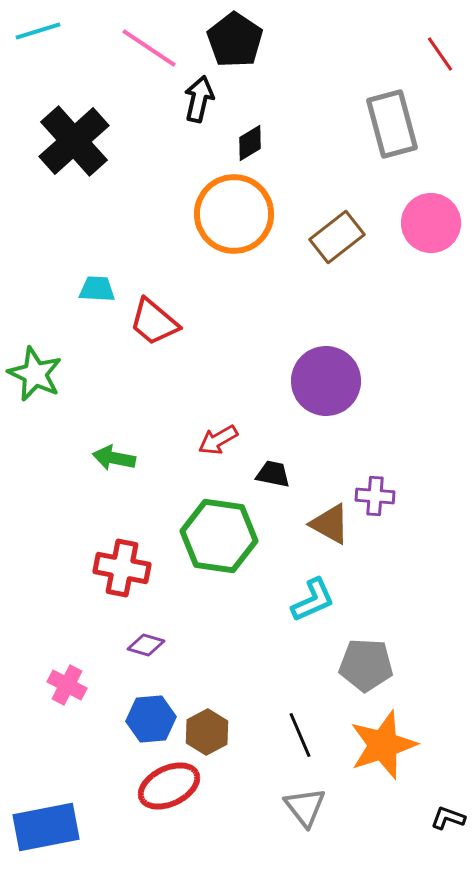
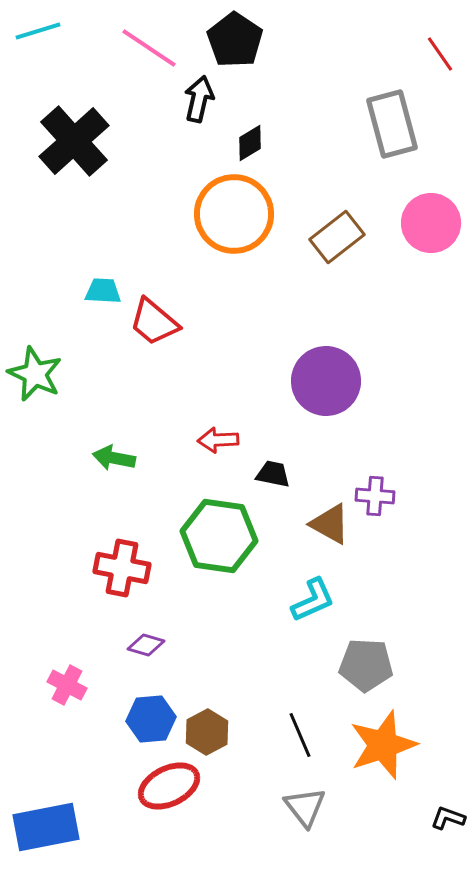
cyan trapezoid: moved 6 px right, 2 px down
red arrow: rotated 27 degrees clockwise
